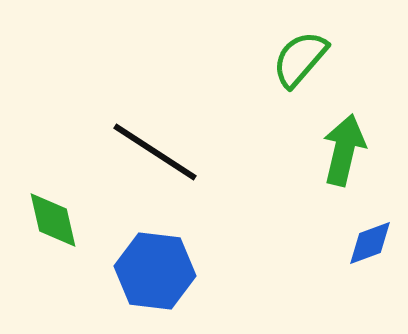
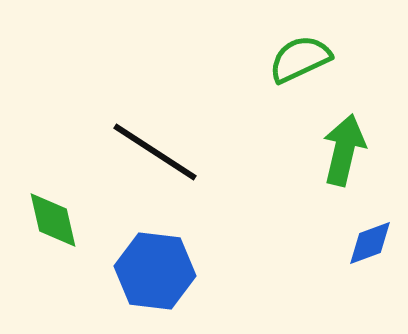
green semicircle: rotated 24 degrees clockwise
